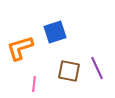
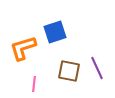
orange L-shape: moved 3 px right
